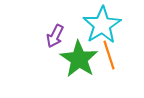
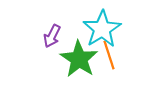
cyan star: moved 4 px down
purple arrow: moved 3 px left
